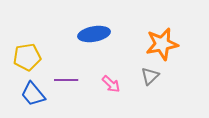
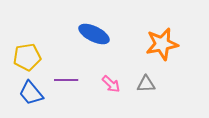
blue ellipse: rotated 36 degrees clockwise
gray triangle: moved 4 px left, 8 px down; rotated 42 degrees clockwise
blue trapezoid: moved 2 px left, 1 px up
